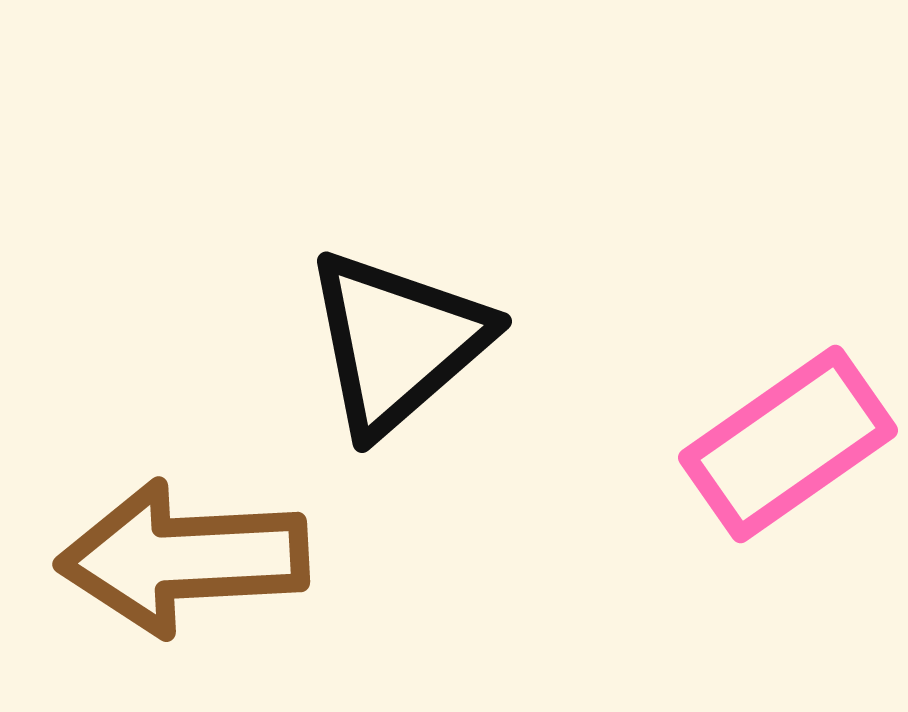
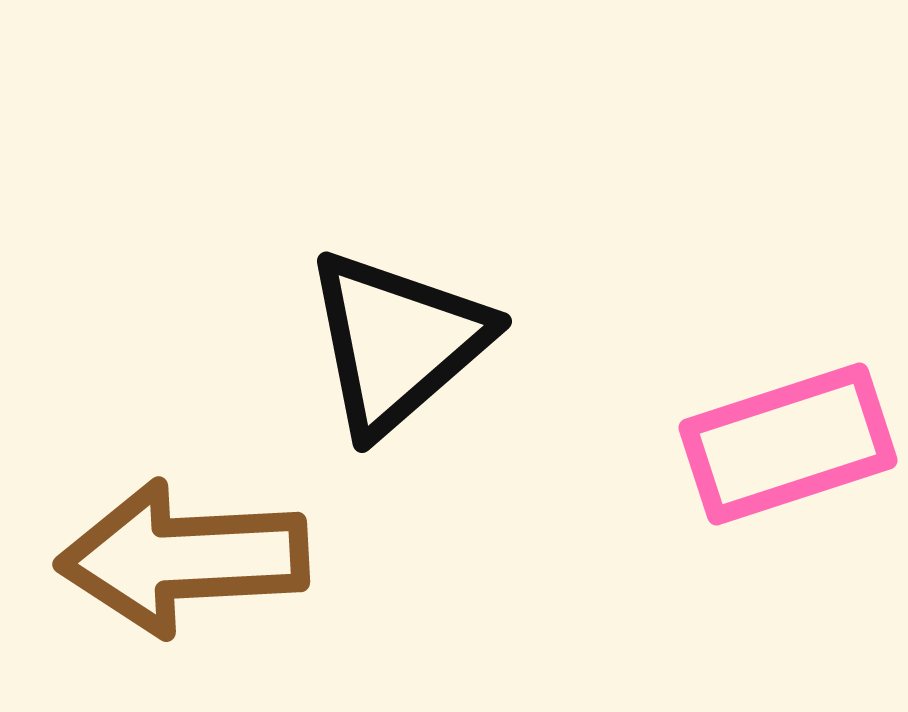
pink rectangle: rotated 17 degrees clockwise
